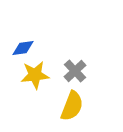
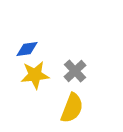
blue diamond: moved 4 px right, 1 px down
yellow semicircle: moved 2 px down
